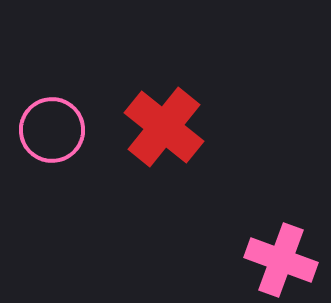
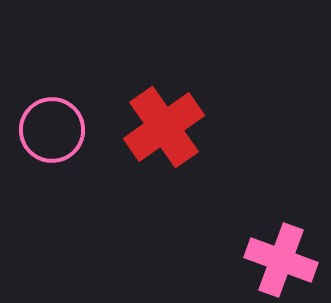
red cross: rotated 16 degrees clockwise
